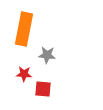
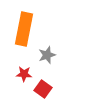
gray star: rotated 24 degrees counterclockwise
red square: rotated 30 degrees clockwise
